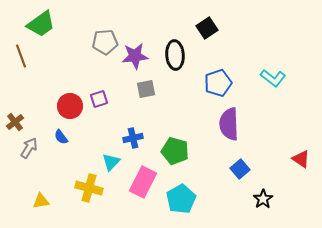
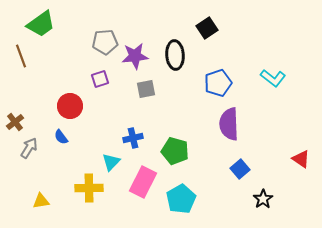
purple square: moved 1 px right, 20 px up
yellow cross: rotated 16 degrees counterclockwise
